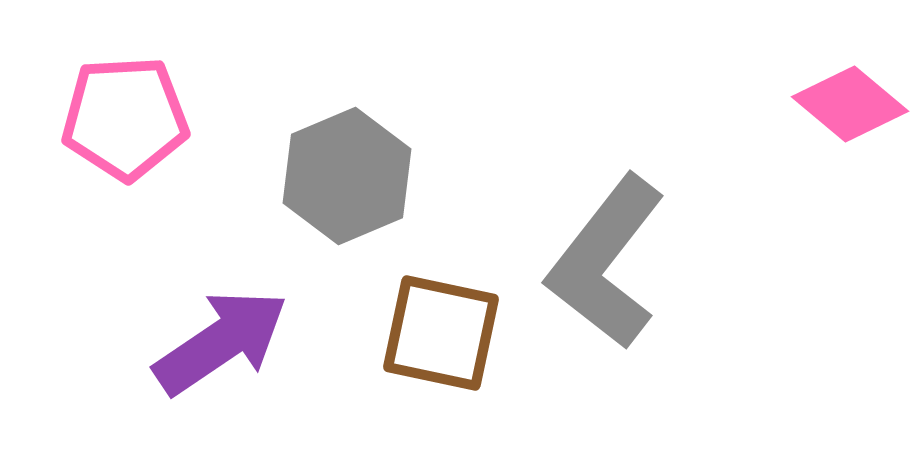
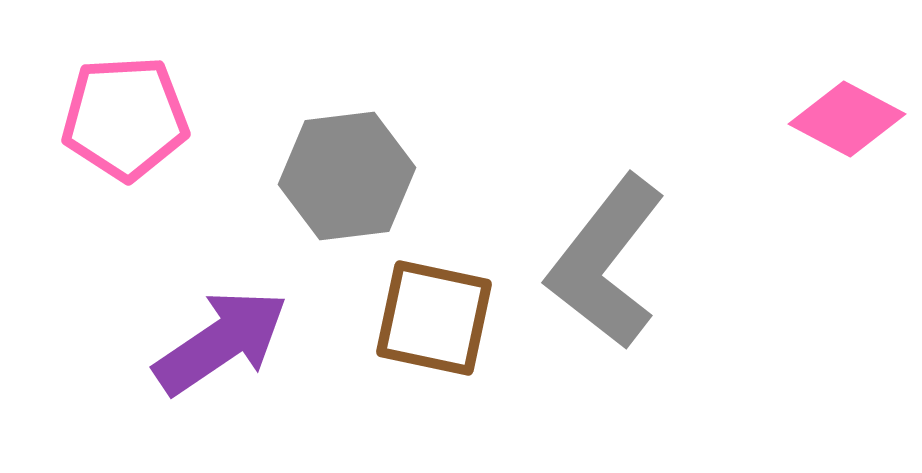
pink diamond: moved 3 px left, 15 px down; rotated 12 degrees counterclockwise
gray hexagon: rotated 16 degrees clockwise
brown square: moved 7 px left, 15 px up
